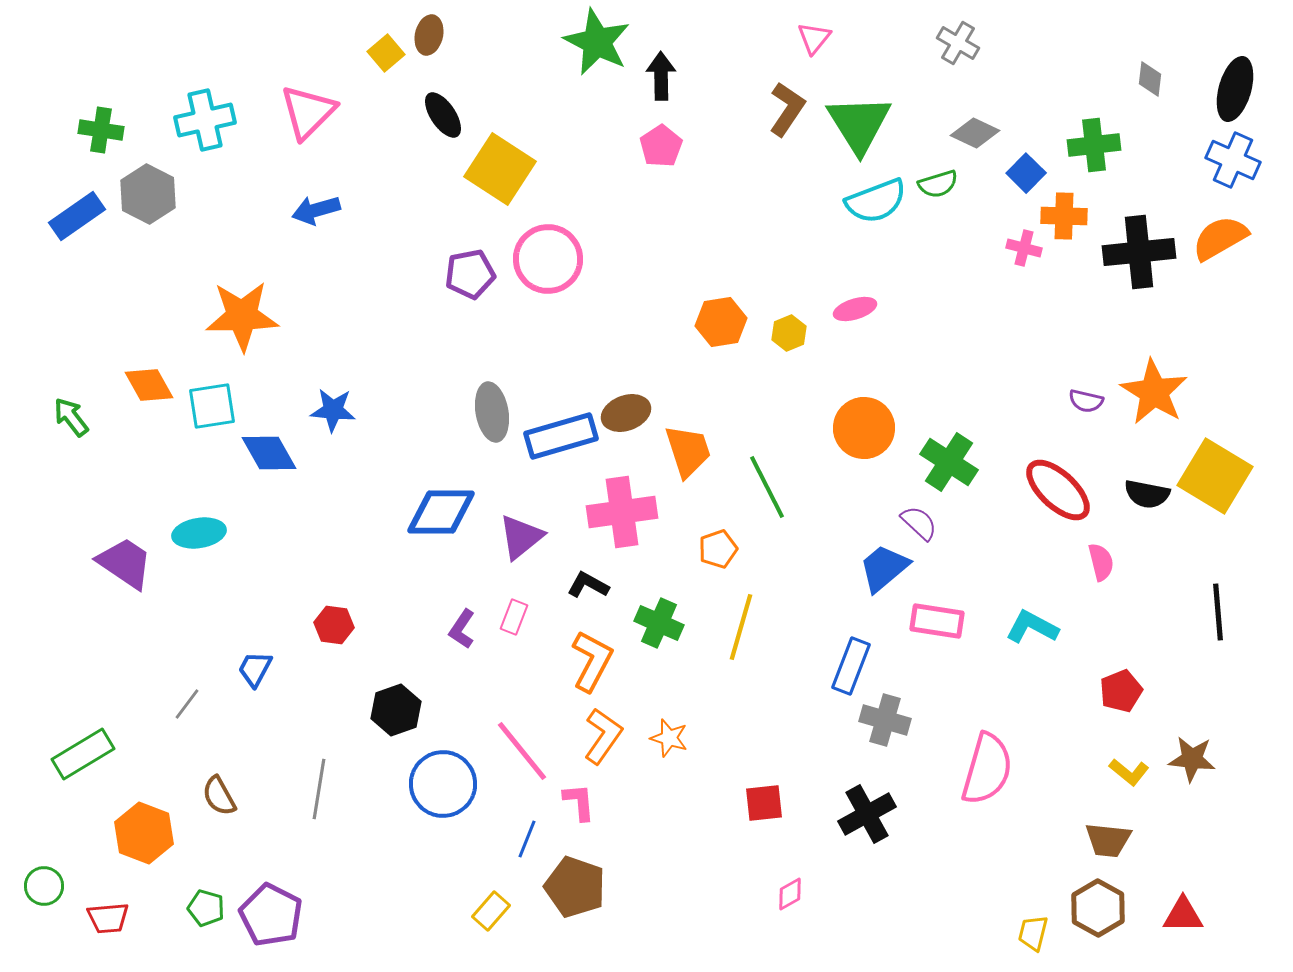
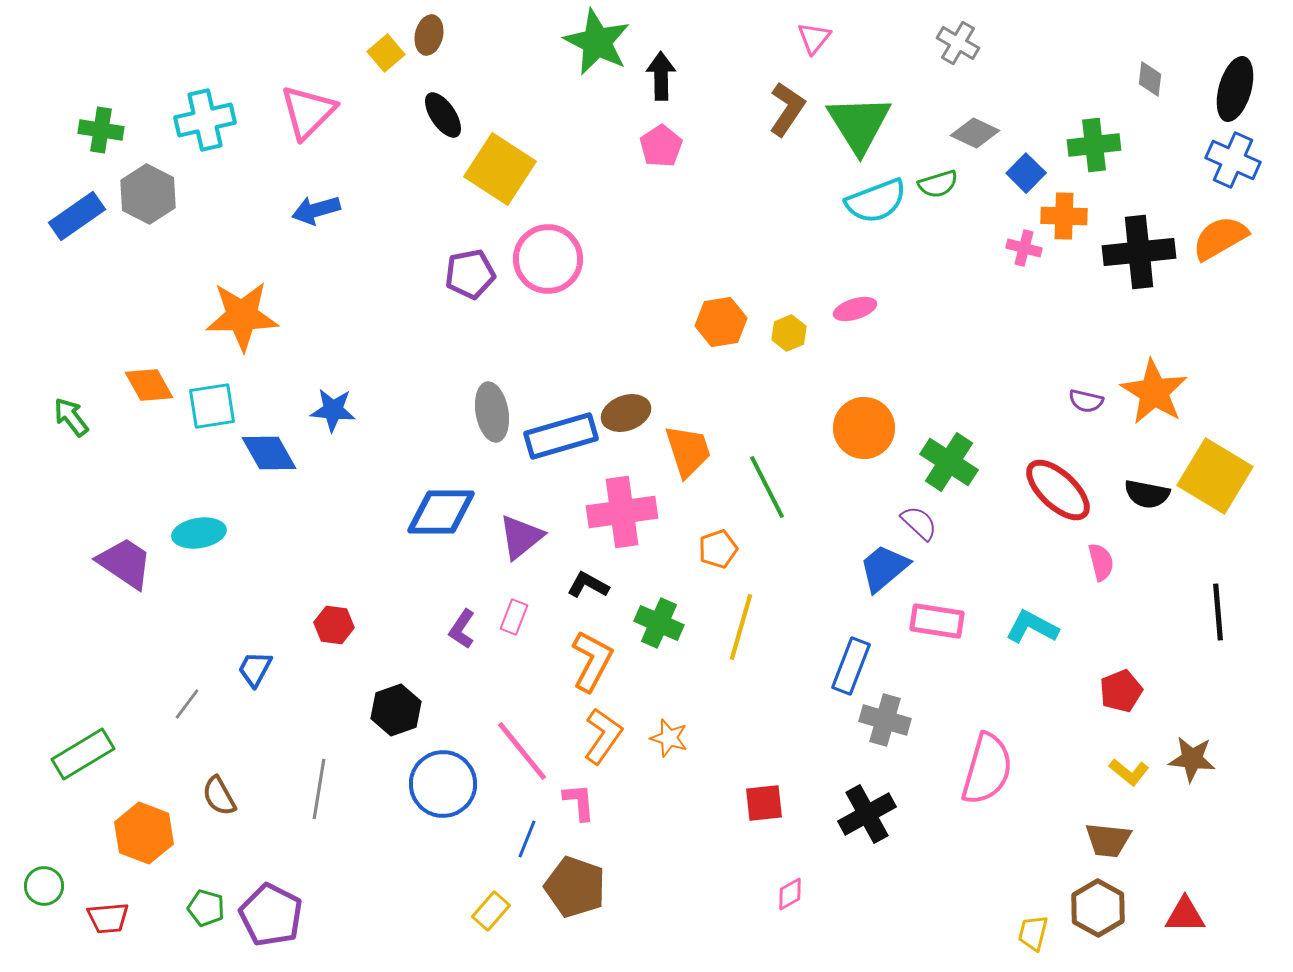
red triangle at (1183, 915): moved 2 px right
